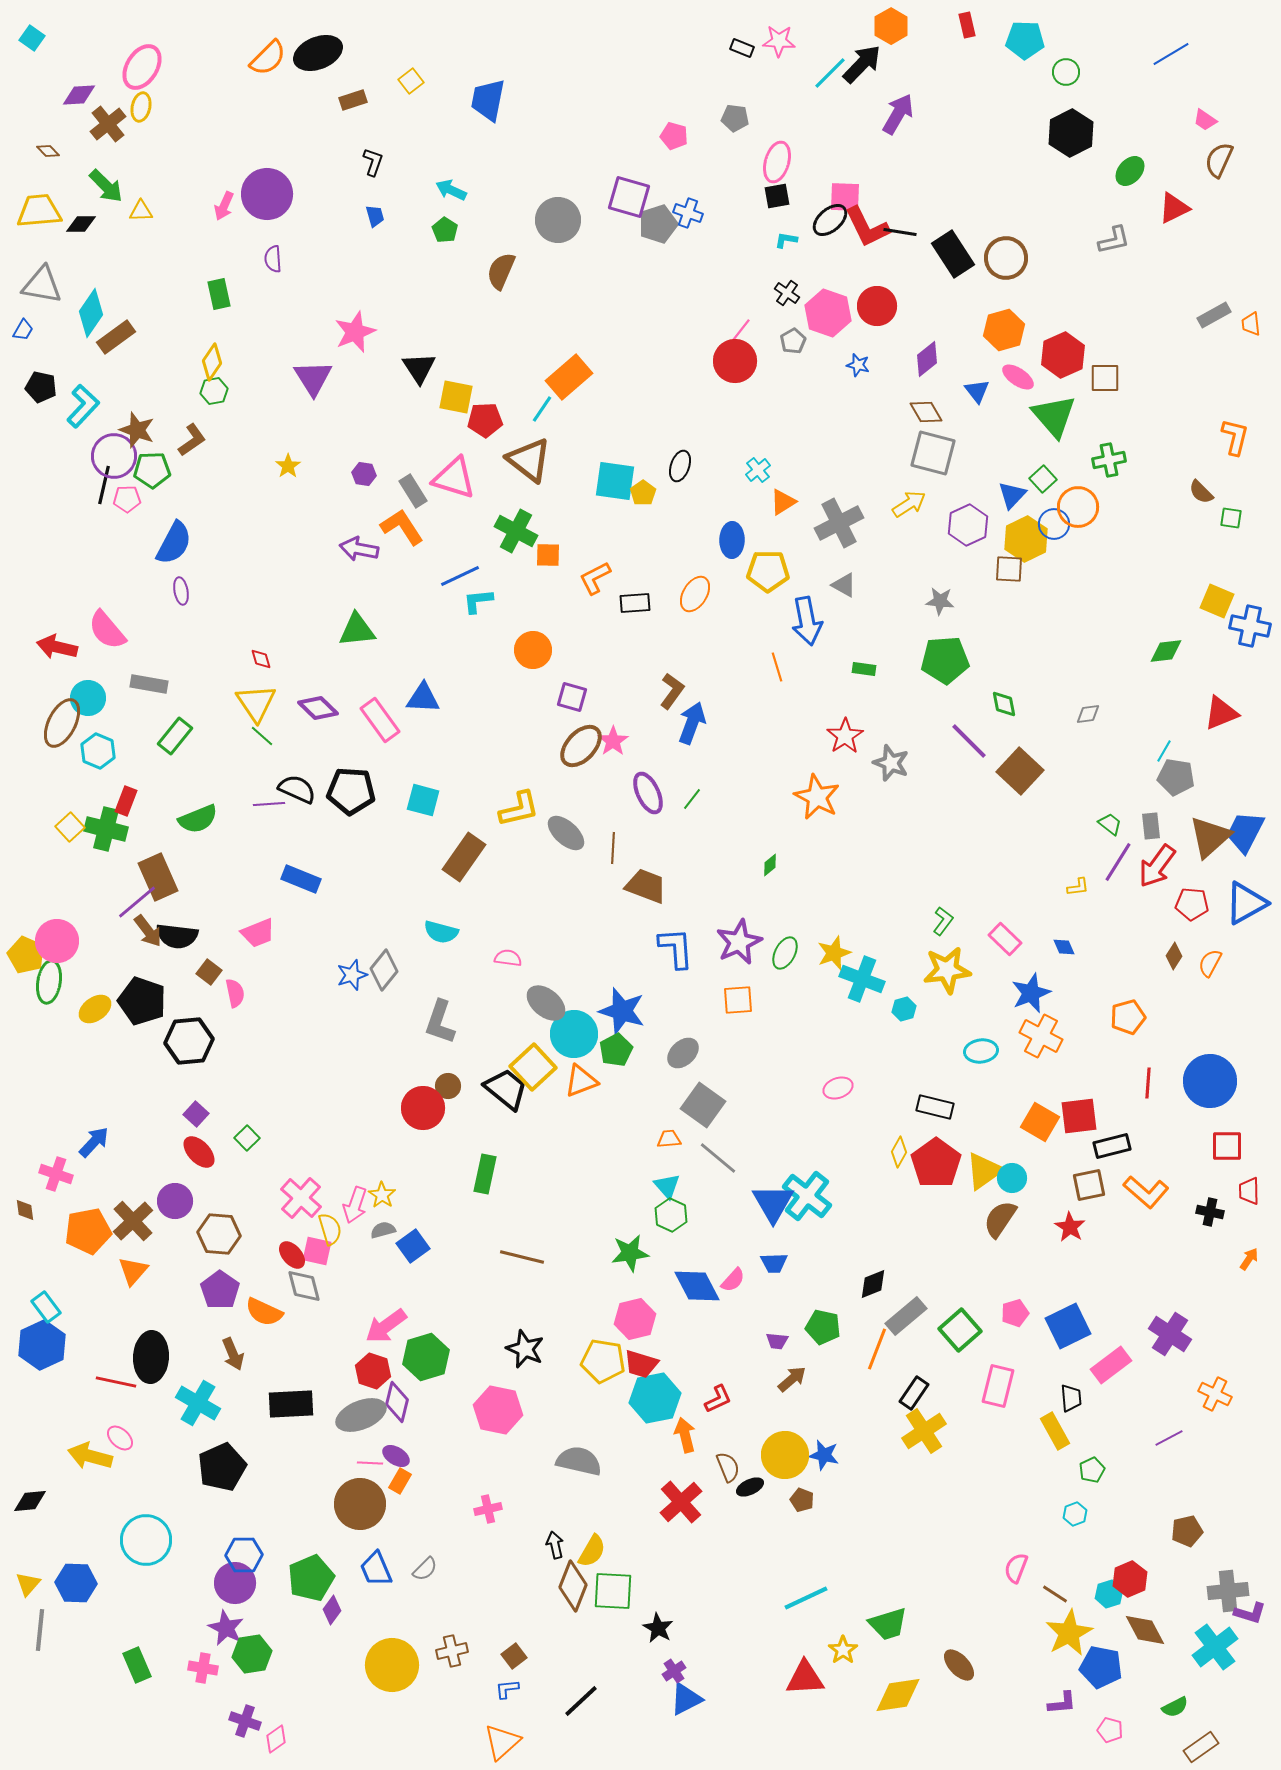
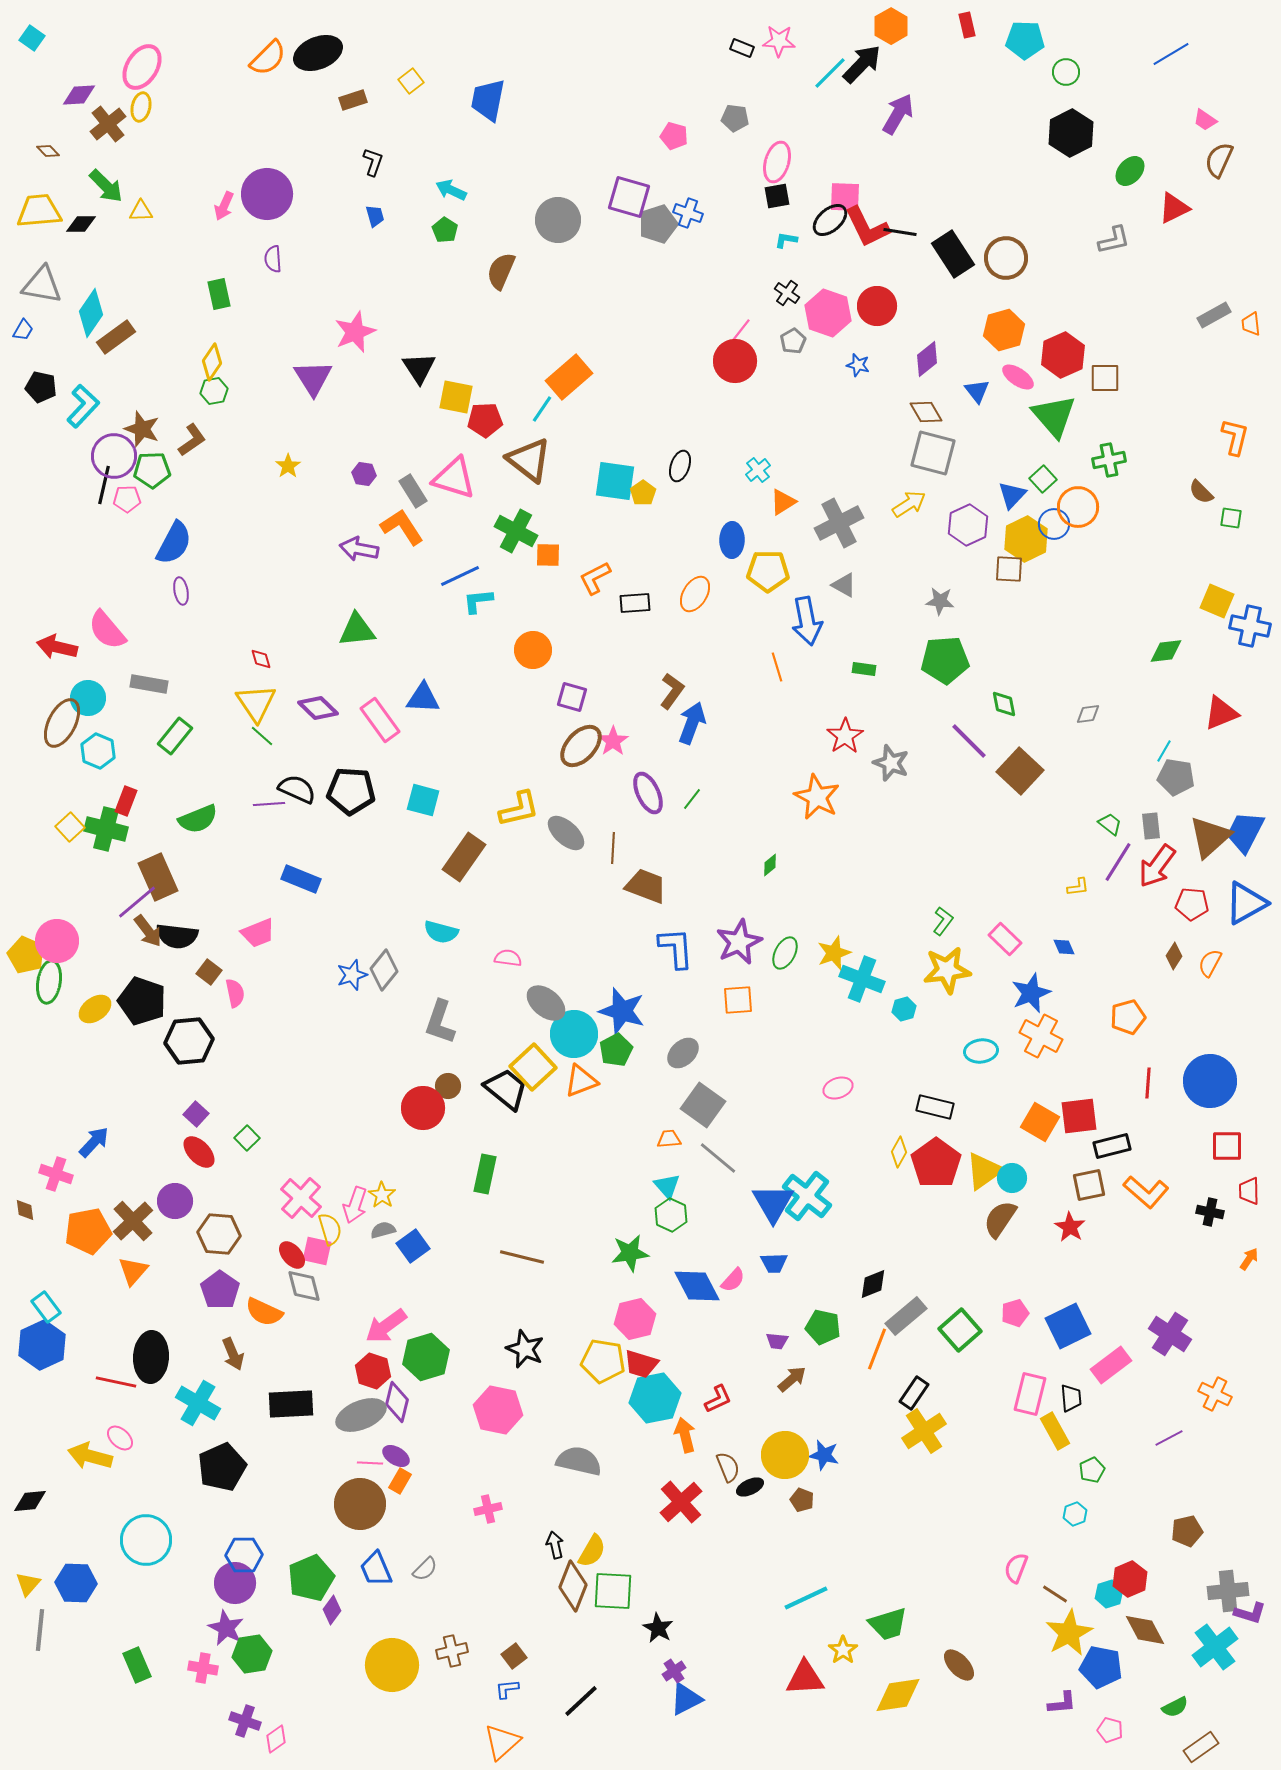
brown star at (137, 430): moved 5 px right, 1 px up
pink rectangle at (998, 1386): moved 32 px right, 8 px down
